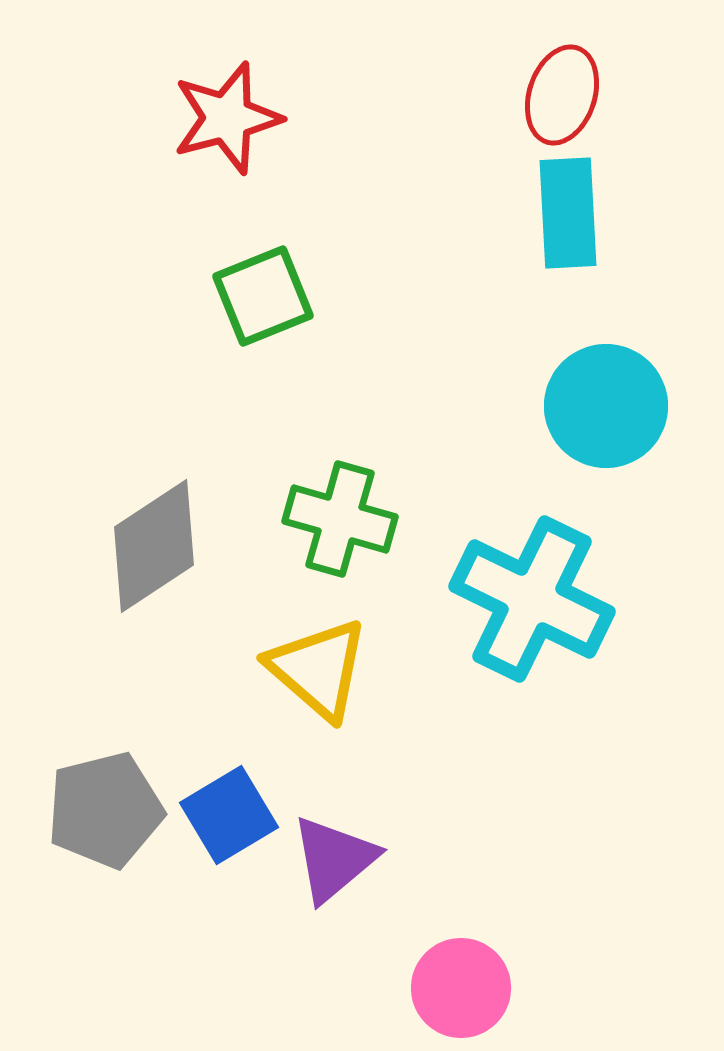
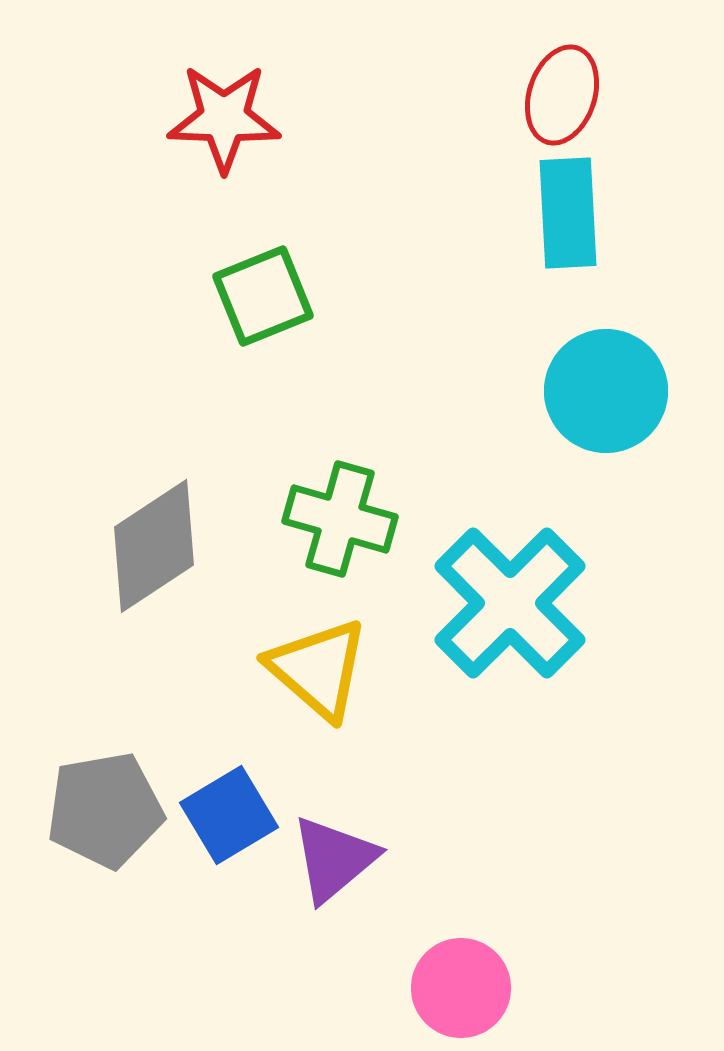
red star: moved 3 px left; rotated 17 degrees clockwise
cyan circle: moved 15 px up
cyan cross: moved 22 px left, 4 px down; rotated 19 degrees clockwise
gray pentagon: rotated 4 degrees clockwise
